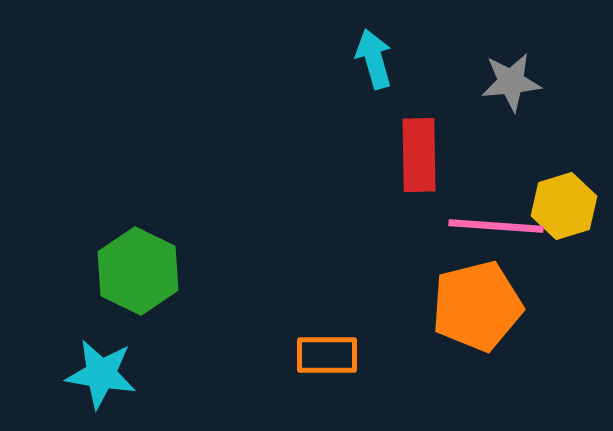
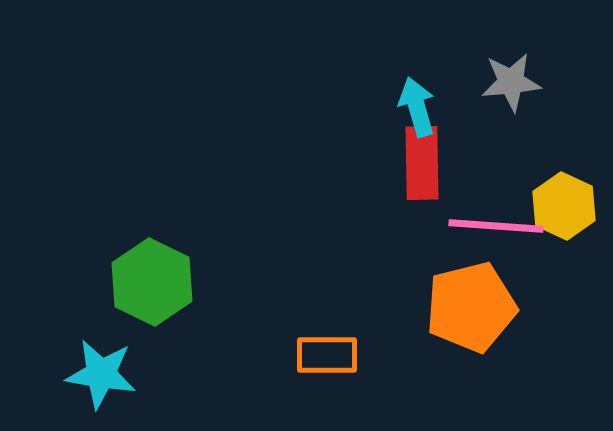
cyan arrow: moved 43 px right, 48 px down
red rectangle: moved 3 px right, 8 px down
yellow hexagon: rotated 18 degrees counterclockwise
green hexagon: moved 14 px right, 11 px down
orange pentagon: moved 6 px left, 1 px down
